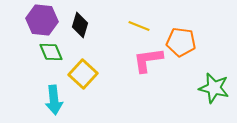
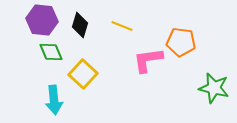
yellow line: moved 17 px left
